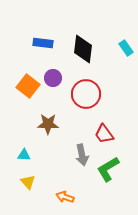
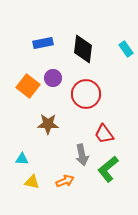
blue rectangle: rotated 18 degrees counterclockwise
cyan rectangle: moved 1 px down
cyan triangle: moved 2 px left, 4 px down
green L-shape: rotated 8 degrees counterclockwise
yellow triangle: moved 4 px right; rotated 35 degrees counterclockwise
orange arrow: moved 16 px up; rotated 138 degrees clockwise
